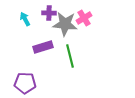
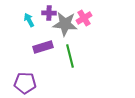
cyan arrow: moved 4 px right, 1 px down
